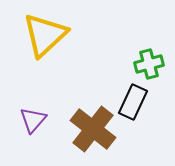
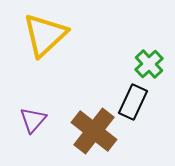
green cross: rotated 28 degrees counterclockwise
brown cross: moved 1 px right, 2 px down
